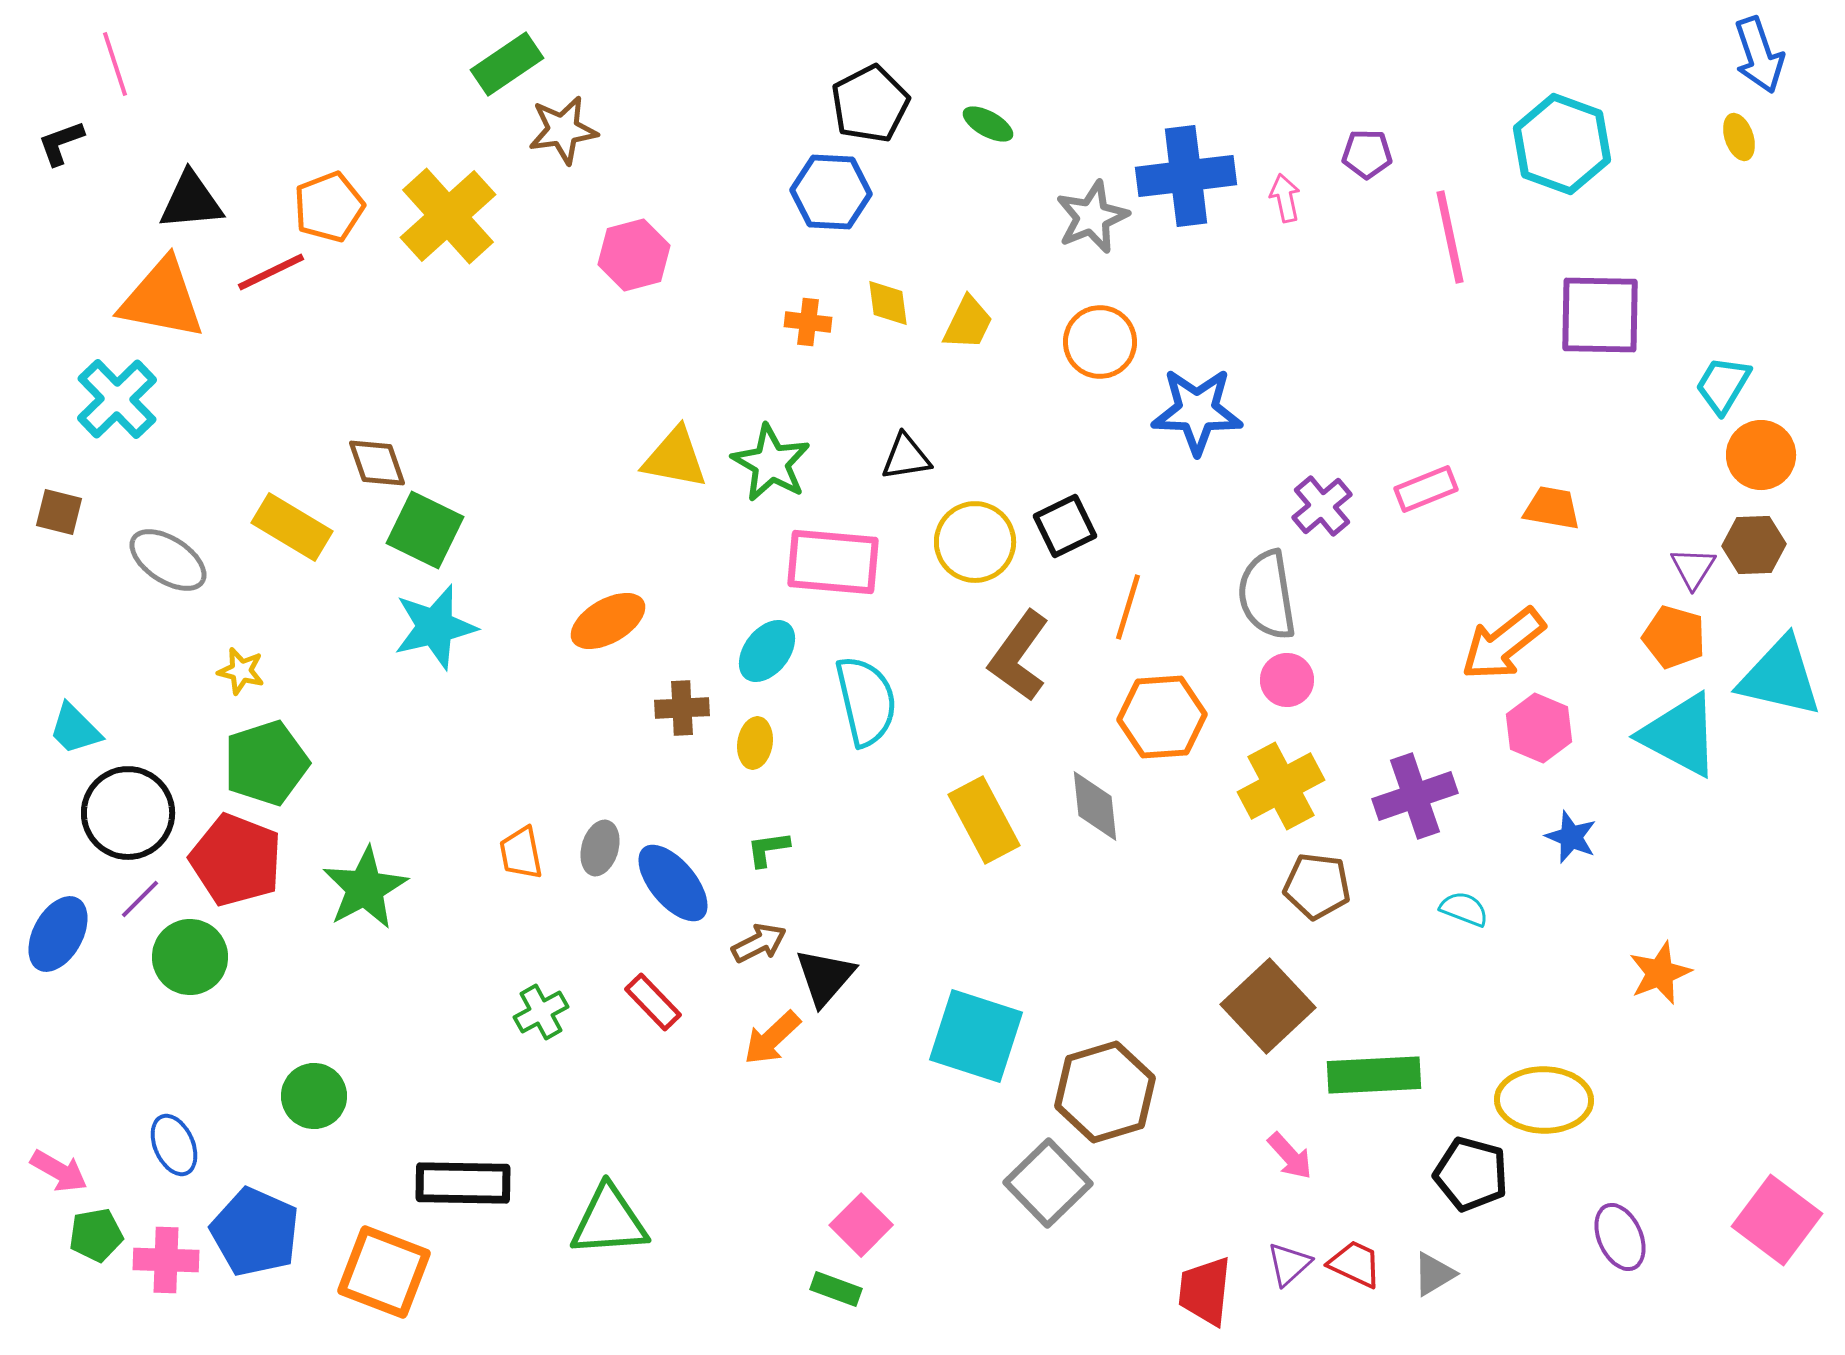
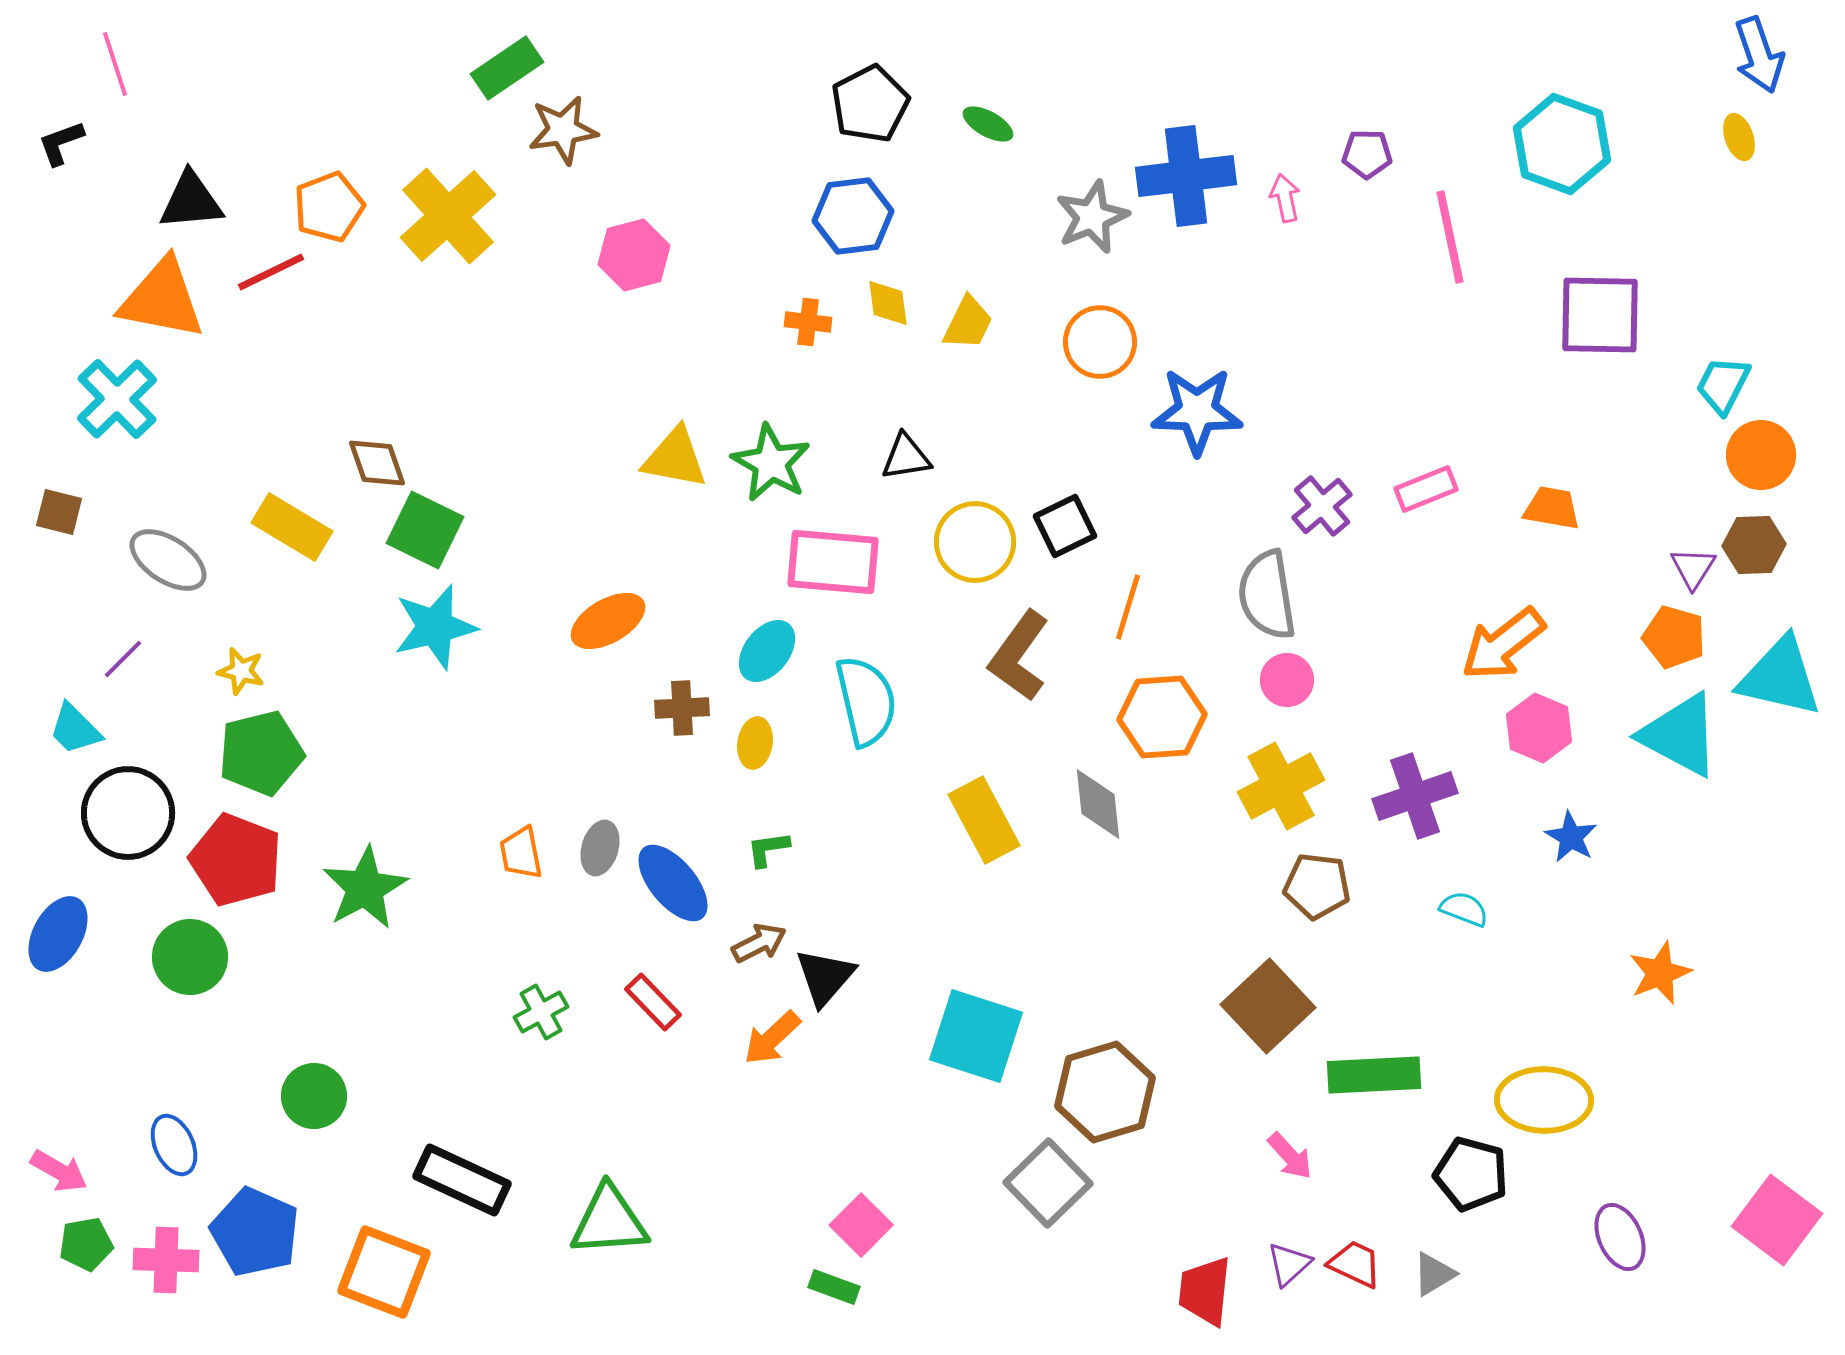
green rectangle at (507, 64): moved 4 px down
blue hexagon at (831, 192): moved 22 px right, 24 px down; rotated 10 degrees counterclockwise
cyan trapezoid at (1723, 385): rotated 4 degrees counterclockwise
green pentagon at (266, 763): moved 5 px left, 10 px up; rotated 4 degrees clockwise
gray diamond at (1095, 806): moved 3 px right, 2 px up
blue star at (1571, 837): rotated 8 degrees clockwise
purple line at (140, 899): moved 17 px left, 240 px up
black rectangle at (463, 1183): moved 1 px left, 3 px up; rotated 24 degrees clockwise
green pentagon at (96, 1235): moved 10 px left, 9 px down
green rectangle at (836, 1289): moved 2 px left, 2 px up
